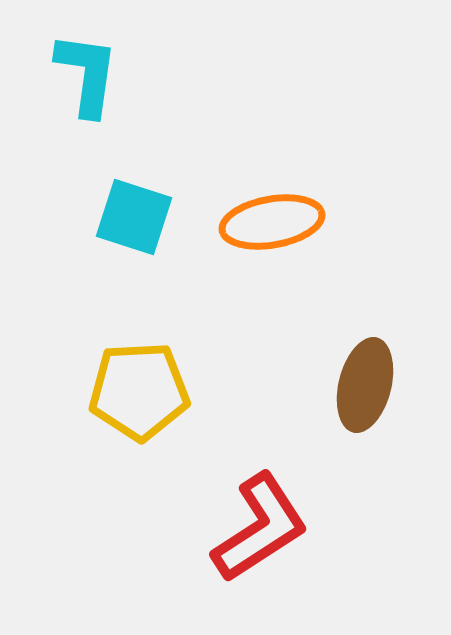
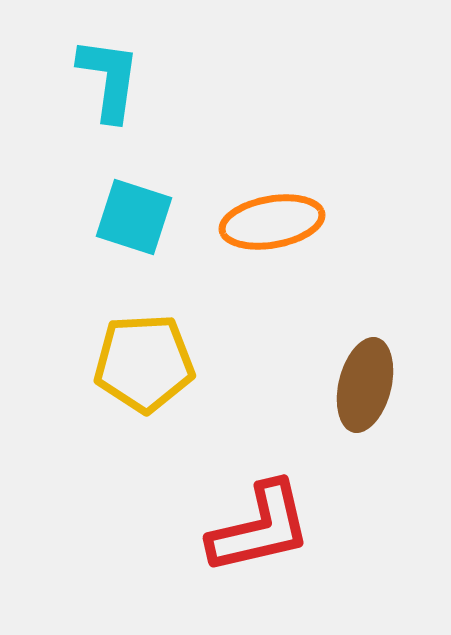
cyan L-shape: moved 22 px right, 5 px down
yellow pentagon: moved 5 px right, 28 px up
red L-shape: rotated 20 degrees clockwise
